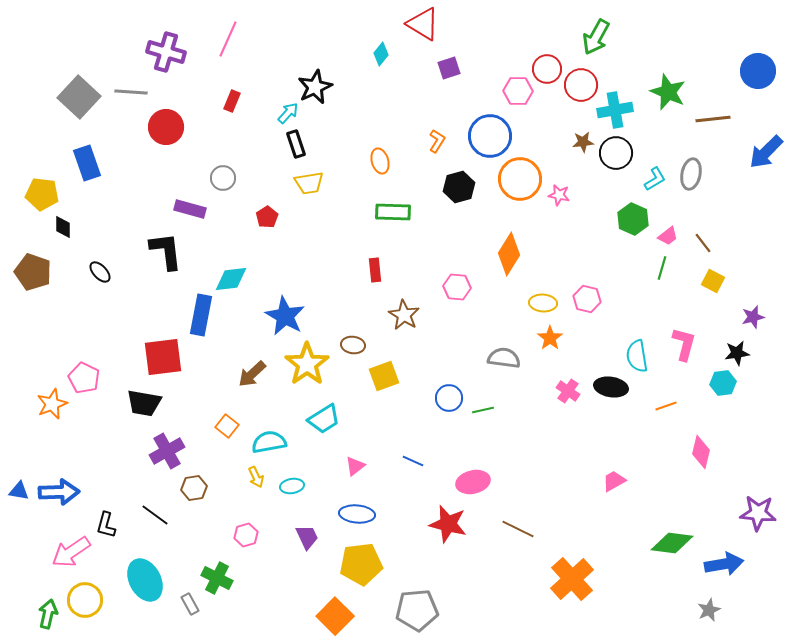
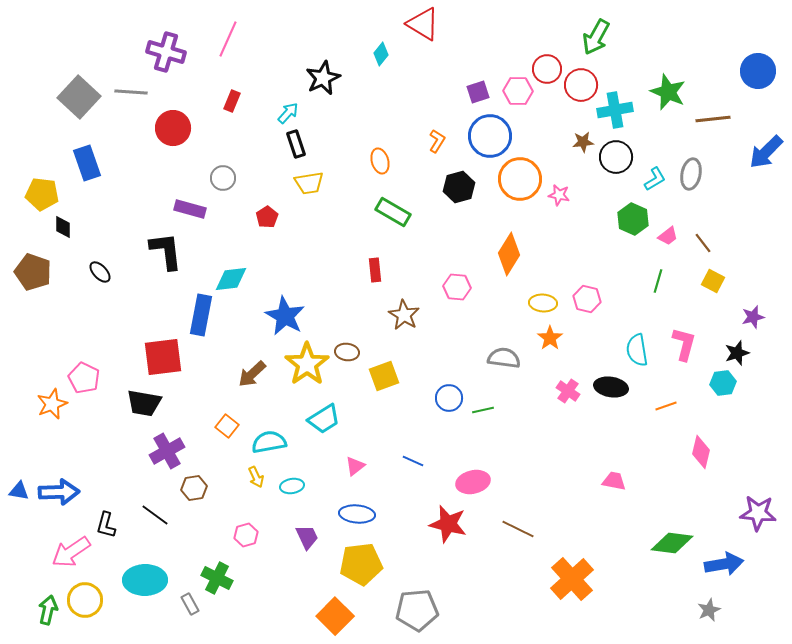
purple square at (449, 68): moved 29 px right, 24 px down
black star at (315, 87): moved 8 px right, 9 px up
red circle at (166, 127): moved 7 px right, 1 px down
black circle at (616, 153): moved 4 px down
green rectangle at (393, 212): rotated 28 degrees clockwise
green line at (662, 268): moved 4 px left, 13 px down
brown ellipse at (353, 345): moved 6 px left, 7 px down
black star at (737, 353): rotated 10 degrees counterclockwise
cyan semicircle at (637, 356): moved 6 px up
pink trapezoid at (614, 481): rotated 40 degrees clockwise
cyan ellipse at (145, 580): rotated 63 degrees counterclockwise
green arrow at (48, 614): moved 4 px up
